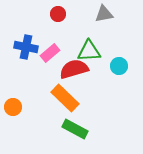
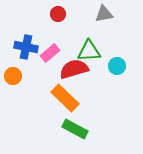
cyan circle: moved 2 px left
orange circle: moved 31 px up
